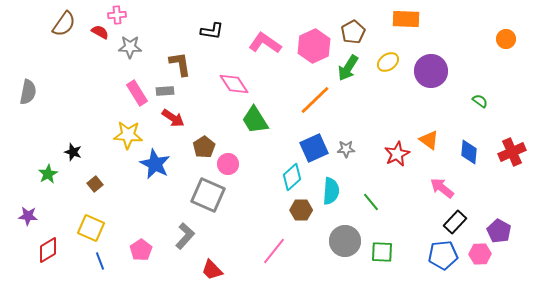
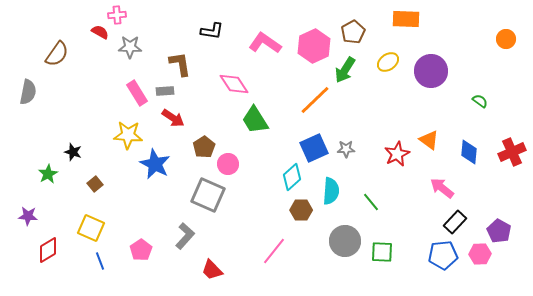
brown semicircle at (64, 24): moved 7 px left, 30 px down
green arrow at (348, 68): moved 3 px left, 2 px down
